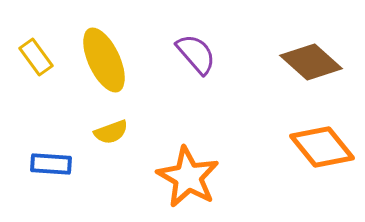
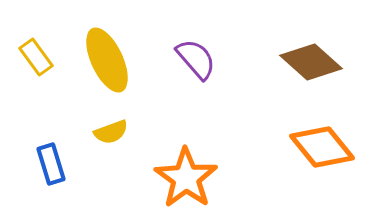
purple semicircle: moved 5 px down
yellow ellipse: moved 3 px right
blue rectangle: rotated 69 degrees clockwise
orange star: moved 2 px left, 1 px down; rotated 6 degrees clockwise
